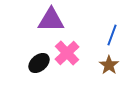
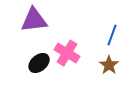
purple triangle: moved 17 px left; rotated 8 degrees counterclockwise
pink cross: rotated 15 degrees counterclockwise
